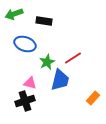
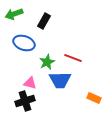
black rectangle: rotated 70 degrees counterclockwise
blue ellipse: moved 1 px left, 1 px up
red line: rotated 54 degrees clockwise
blue trapezoid: rotated 75 degrees clockwise
orange rectangle: moved 1 px right; rotated 72 degrees clockwise
